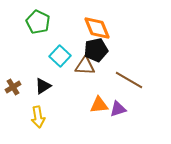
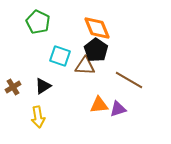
black pentagon: rotated 25 degrees counterclockwise
cyan square: rotated 25 degrees counterclockwise
